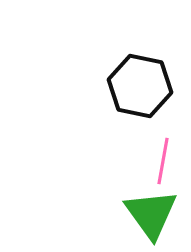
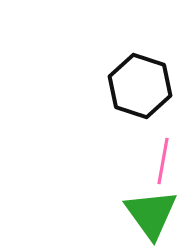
black hexagon: rotated 6 degrees clockwise
